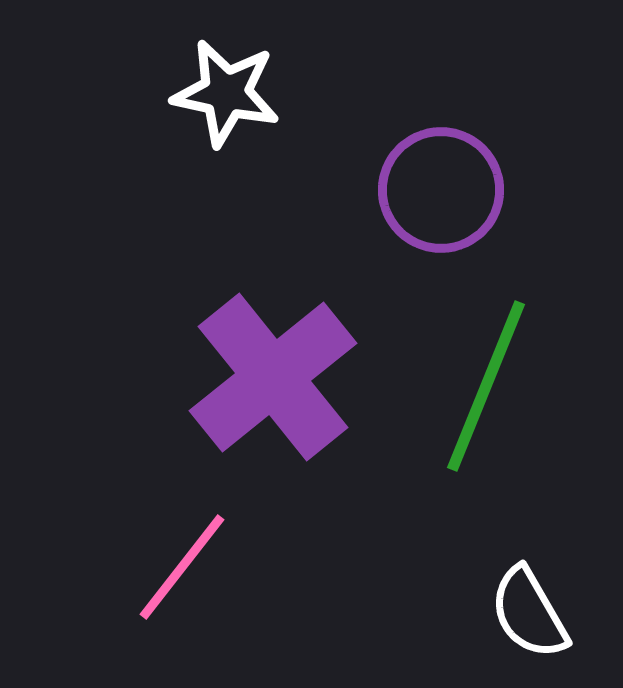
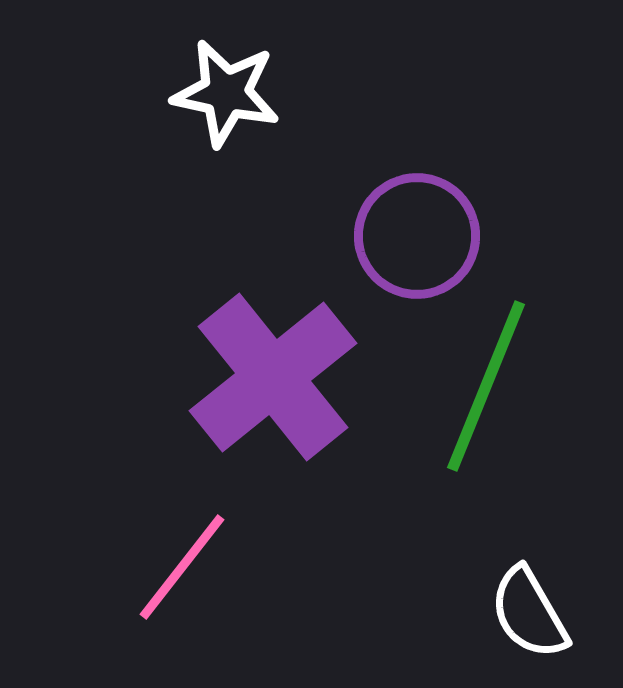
purple circle: moved 24 px left, 46 px down
